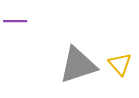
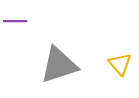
gray triangle: moved 19 px left
